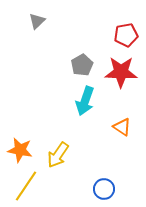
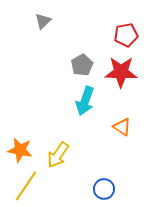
gray triangle: moved 6 px right
